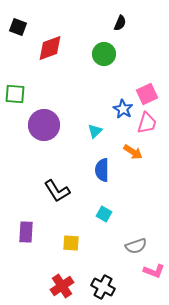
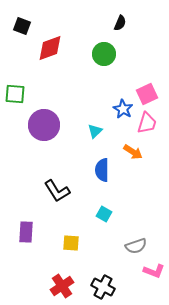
black square: moved 4 px right, 1 px up
